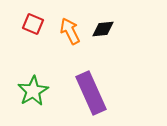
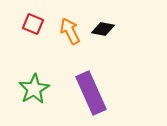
black diamond: rotated 15 degrees clockwise
green star: moved 1 px right, 2 px up
